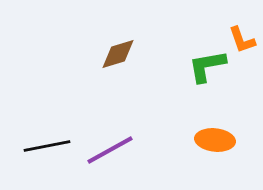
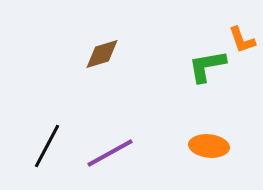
brown diamond: moved 16 px left
orange ellipse: moved 6 px left, 6 px down
black line: rotated 51 degrees counterclockwise
purple line: moved 3 px down
